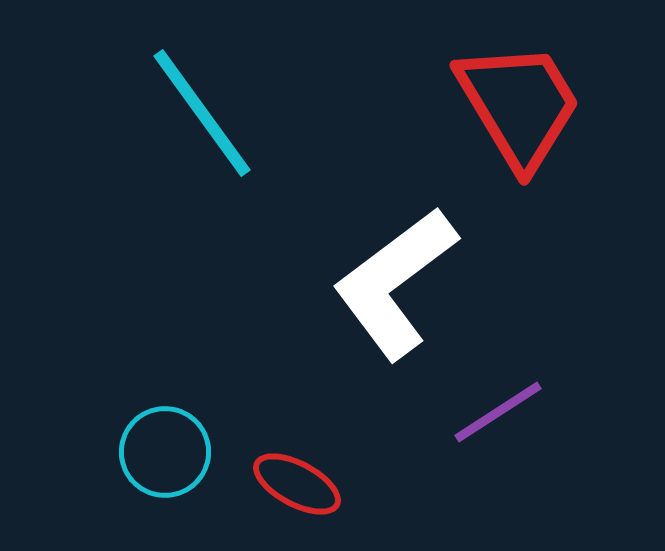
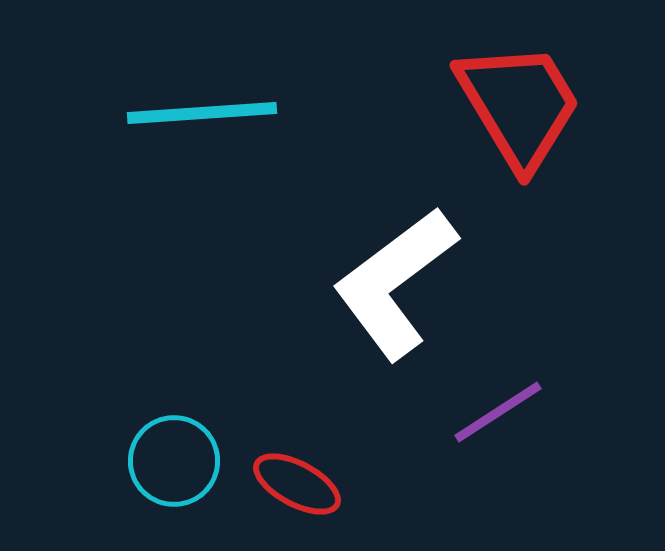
cyan line: rotated 58 degrees counterclockwise
cyan circle: moved 9 px right, 9 px down
